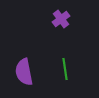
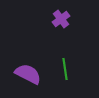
purple semicircle: moved 4 px right, 2 px down; rotated 128 degrees clockwise
